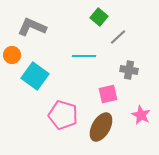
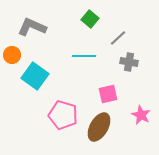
green square: moved 9 px left, 2 px down
gray line: moved 1 px down
gray cross: moved 8 px up
brown ellipse: moved 2 px left
